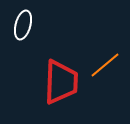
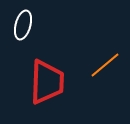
red trapezoid: moved 14 px left
